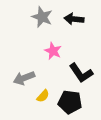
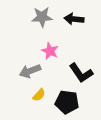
gray star: rotated 25 degrees counterclockwise
pink star: moved 3 px left
gray arrow: moved 6 px right, 7 px up
yellow semicircle: moved 4 px left, 1 px up
black pentagon: moved 3 px left
